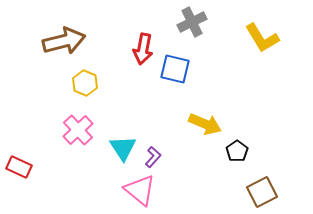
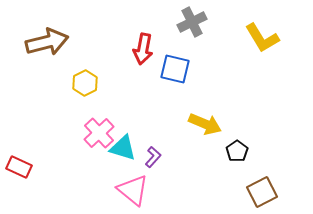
brown arrow: moved 17 px left, 1 px down
yellow hexagon: rotated 10 degrees clockwise
pink cross: moved 21 px right, 3 px down
cyan triangle: rotated 40 degrees counterclockwise
pink triangle: moved 7 px left
